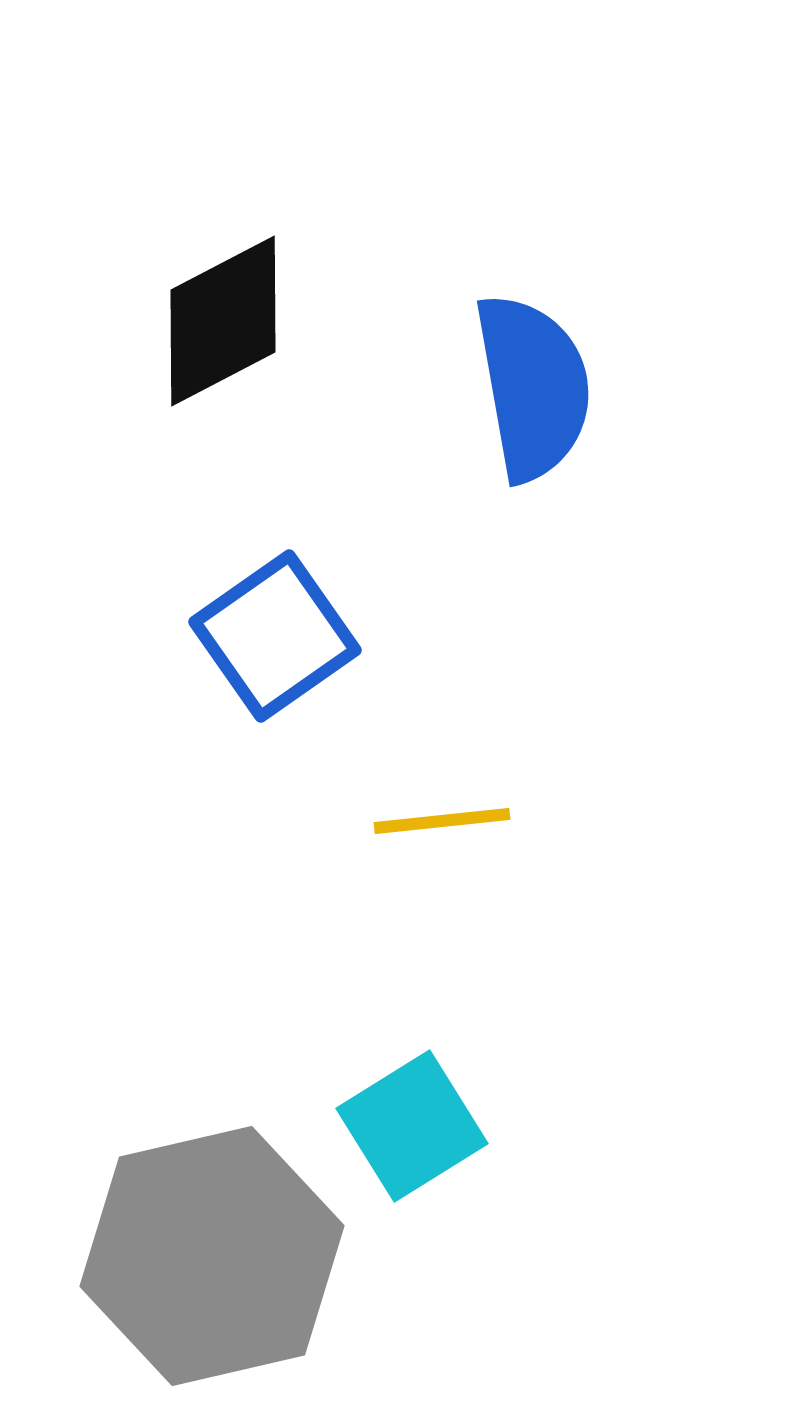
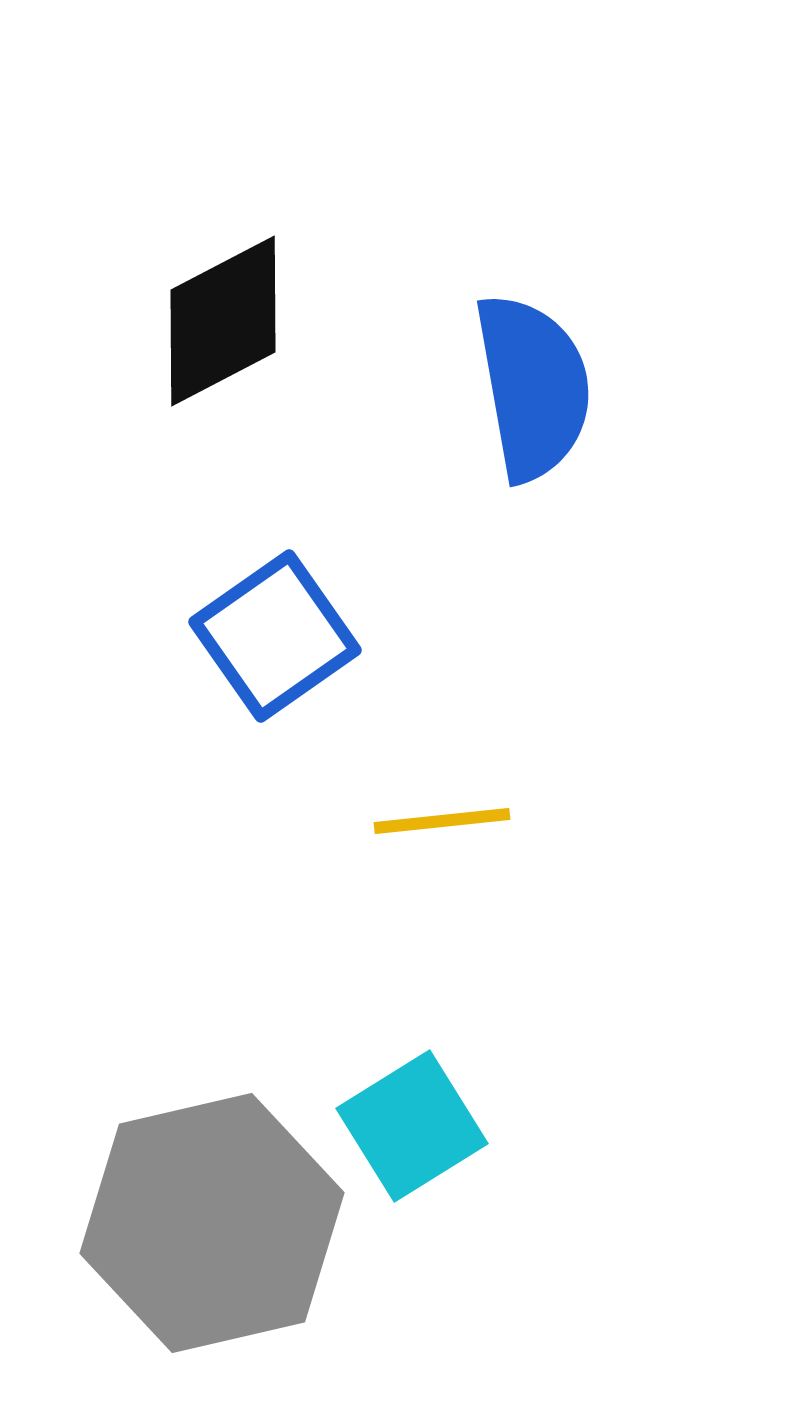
gray hexagon: moved 33 px up
